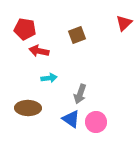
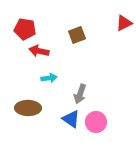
red triangle: rotated 18 degrees clockwise
